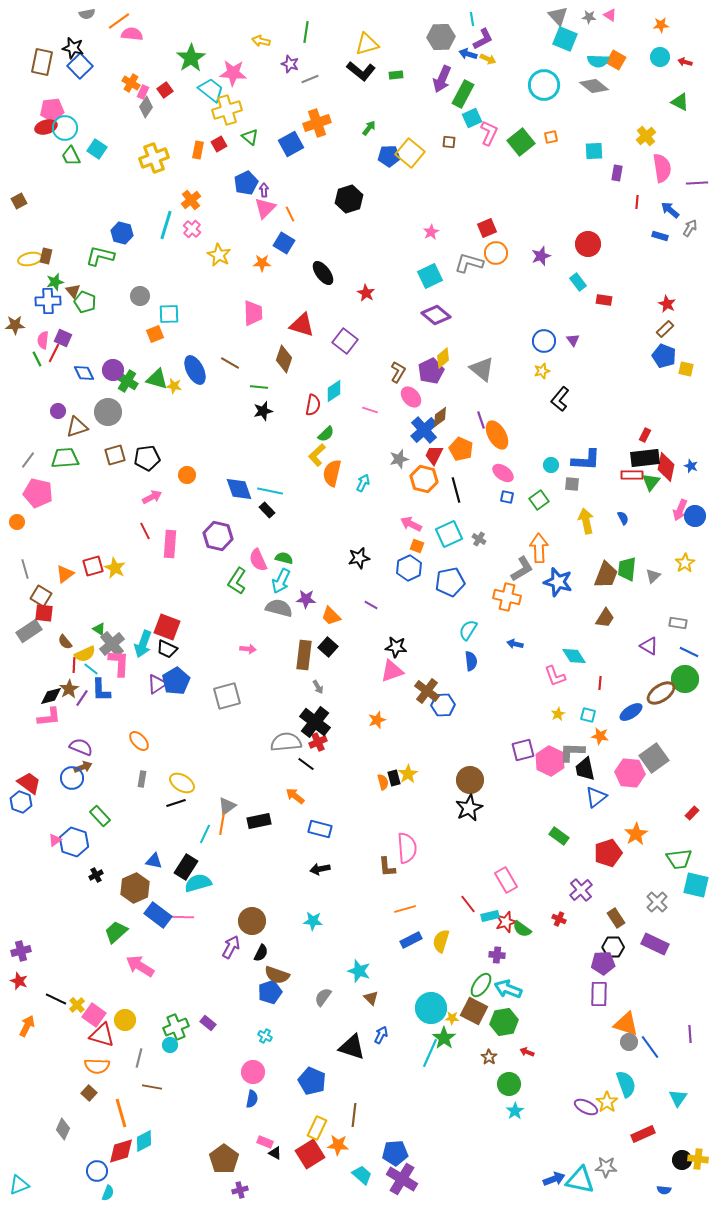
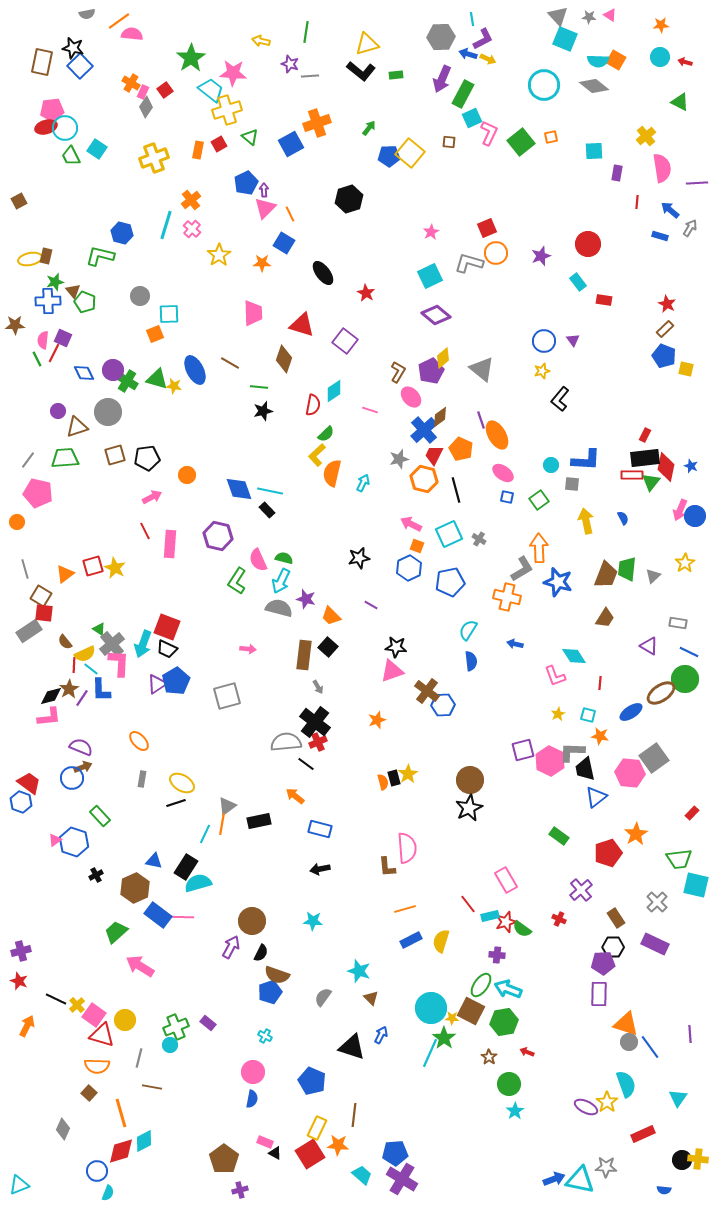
gray line at (310, 79): moved 3 px up; rotated 18 degrees clockwise
yellow star at (219, 255): rotated 10 degrees clockwise
purple star at (306, 599): rotated 12 degrees clockwise
brown square at (474, 1011): moved 3 px left
